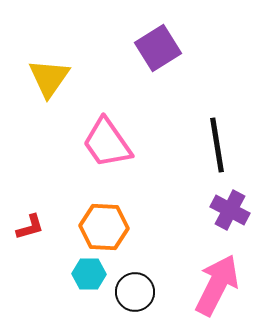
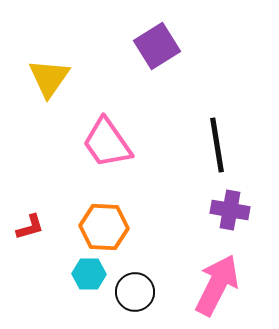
purple square: moved 1 px left, 2 px up
purple cross: rotated 18 degrees counterclockwise
